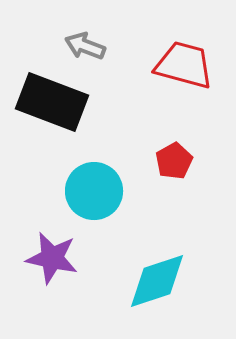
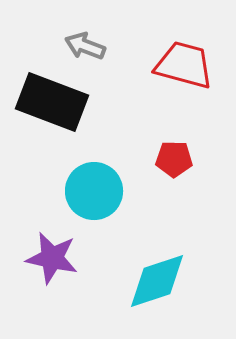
red pentagon: moved 2 px up; rotated 30 degrees clockwise
